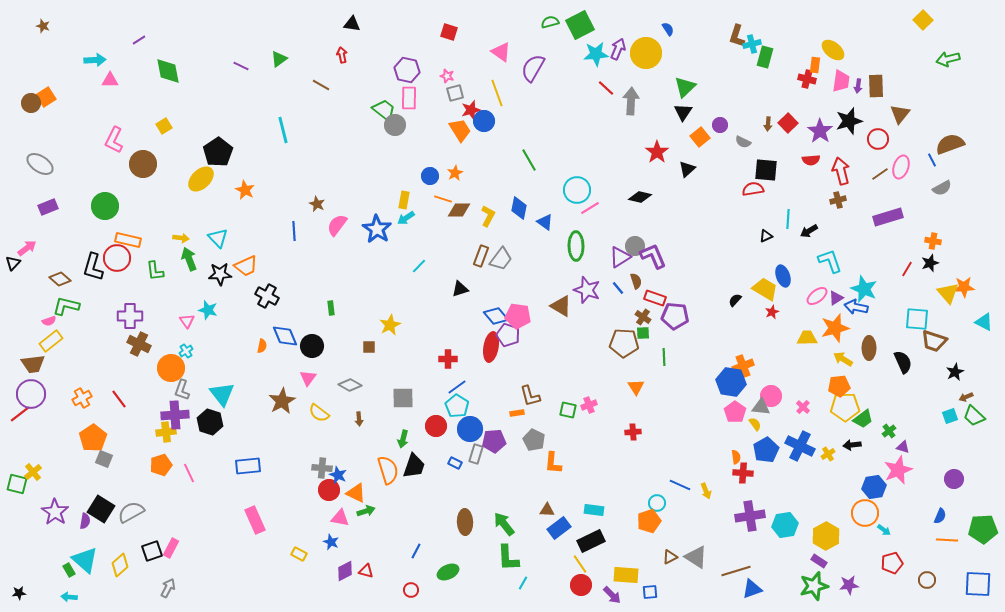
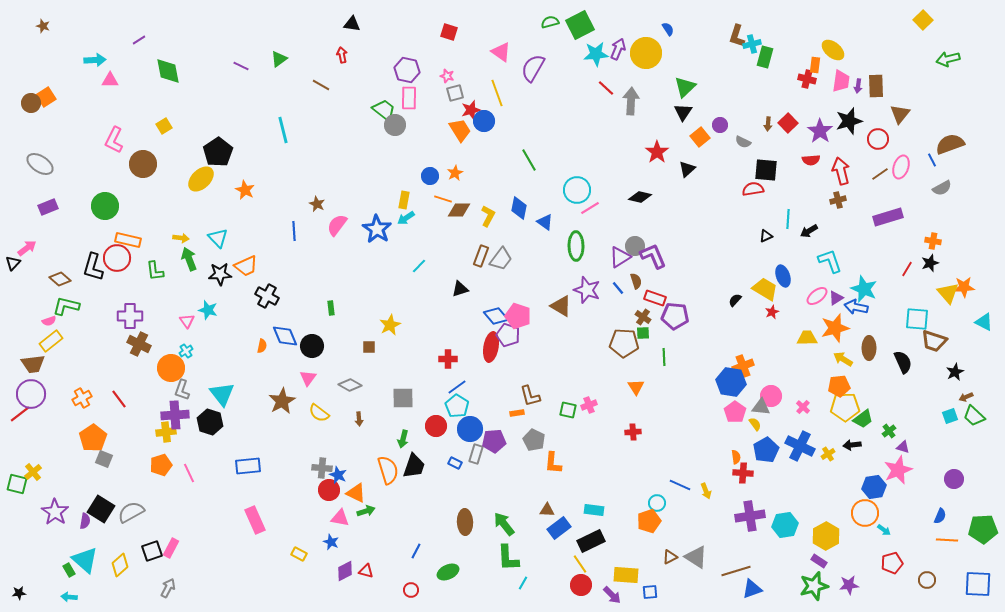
pink pentagon at (518, 316): rotated 10 degrees clockwise
